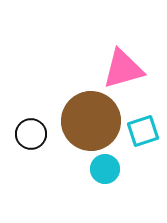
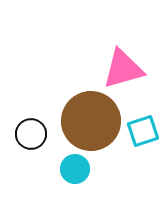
cyan circle: moved 30 px left
